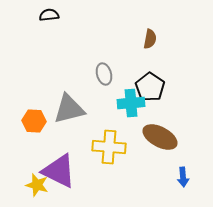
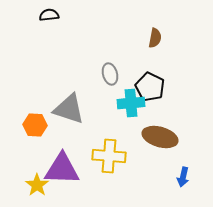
brown semicircle: moved 5 px right, 1 px up
gray ellipse: moved 6 px right
black pentagon: rotated 8 degrees counterclockwise
gray triangle: rotated 32 degrees clockwise
orange hexagon: moved 1 px right, 4 px down
brown ellipse: rotated 12 degrees counterclockwise
yellow cross: moved 9 px down
purple triangle: moved 3 px right, 2 px up; rotated 24 degrees counterclockwise
blue arrow: rotated 18 degrees clockwise
yellow star: rotated 20 degrees clockwise
